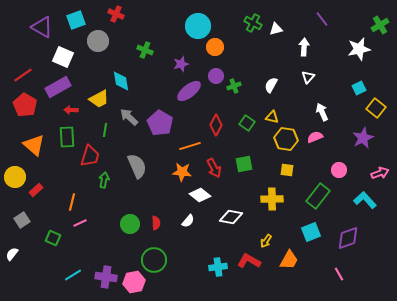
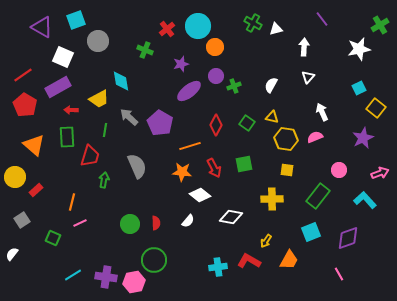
red cross at (116, 14): moved 51 px right, 15 px down; rotated 28 degrees clockwise
